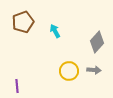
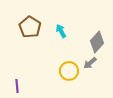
brown pentagon: moved 7 px right, 5 px down; rotated 20 degrees counterclockwise
cyan arrow: moved 6 px right
gray arrow: moved 4 px left, 7 px up; rotated 136 degrees clockwise
